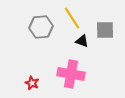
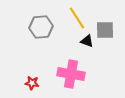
yellow line: moved 5 px right
black triangle: moved 5 px right
red star: rotated 16 degrees counterclockwise
